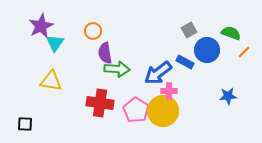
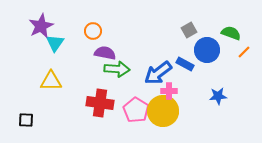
purple semicircle: rotated 110 degrees clockwise
blue rectangle: moved 2 px down
yellow triangle: rotated 10 degrees counterclockwise
blue star: moved 10 px left
black square: moved 1 px right, 4 px up
